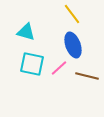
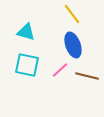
cyan square: moved 5 px left, 1 px down
pink line: moved 1 px right, 2 px down
